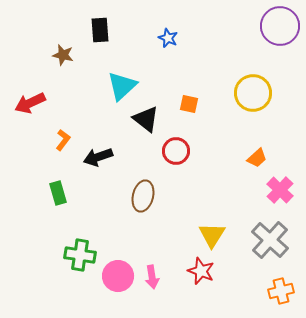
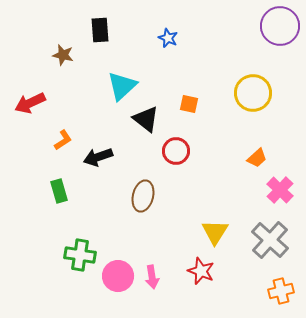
orange L-shape: rotated 20 degrees clockwise
green rectangle: moved 1 px right, 2 px up
yellow triangle: moved 3 px right, 3 px up
